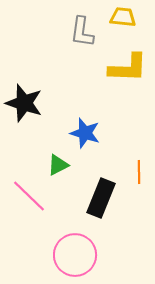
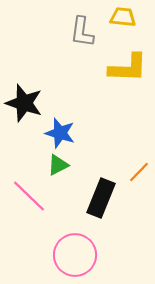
blue star: moved 25 px left
orange line: rotated 45 degrees clockwise
